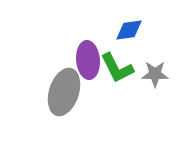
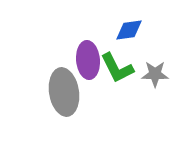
gray ellipse: rotated 27 degrees counterclockwise
